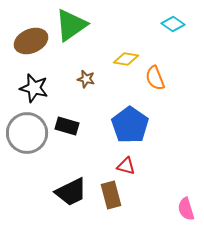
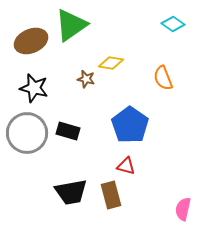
yellow diamond: moved 15 px left, 4 px down
orange semicircle: moved 8 px right
black rectangle: moved 1 px right, 5 px down
black trapezoid: rotated 16 degrees clockwise
pink semicircle: moved 3 px left; rotated 30 degrees clockwise
